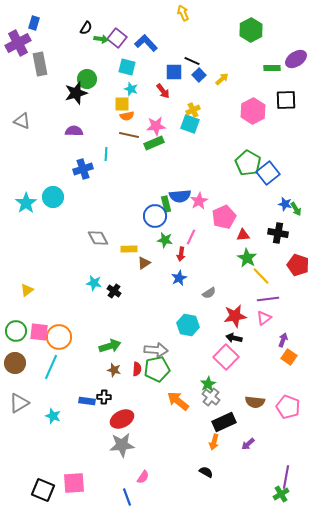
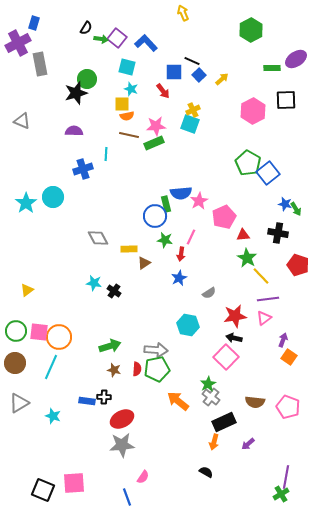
blue semicircle at (180, 196): moved 1 px right, 3 px up
